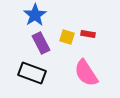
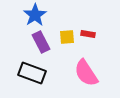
yellow square: rotated 21 degrees counterclockwise
purple rectangle: moved 1 px up
